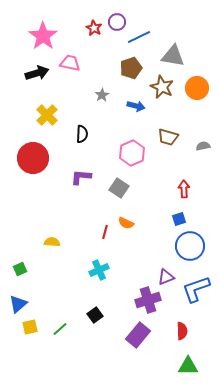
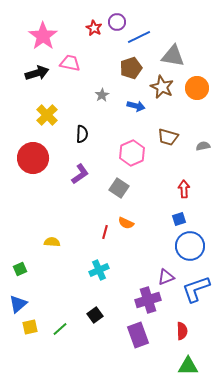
purple L-shape: moved 1 px left, 3 px up; rotated 140 degrees clockwise
purple rectangle: rotated 60 degrees counterclockwise
